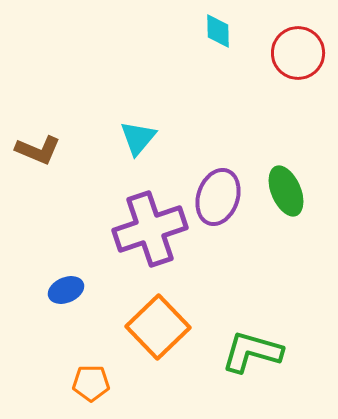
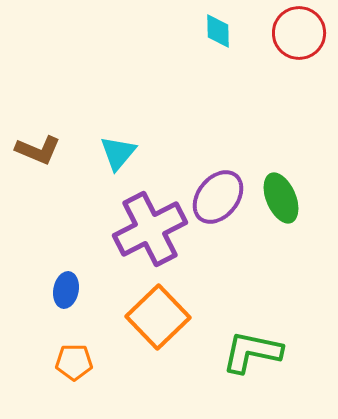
red circle: moved 1 px right, 20 px up
cyan triangle: moved 20 px left, 15 px down
green ellipse: moved 5 px left, 7 px down
purple ellipse: rotated 20 degrees clockwise
purple cross: rotated 8 degrees counterclockwise
blue ellipse: rotated 56 degrees counterclockwise
orange square: moved 10 px up
green L-shape: rotated 4 degrees counterclockwise
orange pentagon: moved 17 px left, 21 px up
